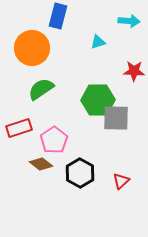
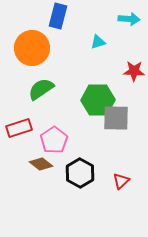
cyan arrow: moved 2 px up
